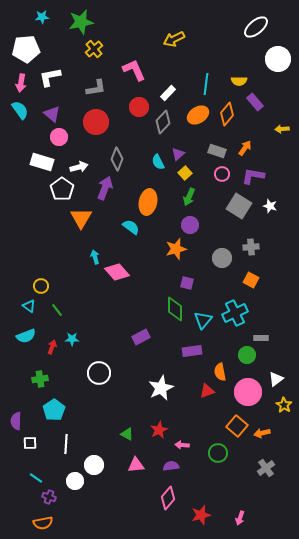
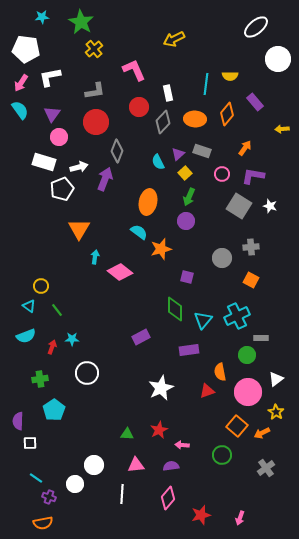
green star at (81, 22): rotated 30 degrees counterclockwise
white pentagon at (26, 49): rotated 12 degrees clockwise
yellow semicircle at (239, 81): moved 9 px left, 5 px up
pink arrow at (21, 83): rotated 24 degrees clockwise
gray L-shape at (96, 88): moved 1 px left, 3 px down
white rectangle at (168, 93): rotated 56 degrees counterclockwise
purple triangle at (52, 114): rotated 24 degrees clockwise
orange ellipse at (198, 115): moved 3 px left, 4 px down; rotated 35 degrees clockwise
gray rectangle at (217, 151): moved 15 px left
gray diamond at (117, 159): moved 8 px up
white rectangle at (42, 162): moved 2 px right
purple arrow at (105, 188): moved 9 px up
white pentagon at (62, 189): rotated 15 degrees clockwise
orange triangle at (81, 218): moved 2 px left, 11 px down
purple circle at (190, 225): moved 4 px left, 4 px up
cyan semicircle at (131, 227): moved 8 px right, 5 px down
orange star at (176, 249): moved 15 px left
cyan arrow at (95, 257): rotated 24 degrees clockwise
pink diamond at (117, 272): moved 3 px right; rotated 10 degrees counterclockwise
purple square at (187, 283): moved 6 px up
cyan cross at (235, 313): moved 2 px right, 3 px down
purple rectangle at (192, 351): moved 3 px left, 1 px up
white circle at (99, 373): moved 12 px left
yellow star at (284, 405): moved 8 px left, 7 px down
purple semicircle at (16, 421): moved 2 px right
orange arrow at (262, 433): rotated 14 degrees counterclockwise
green triangle at (127, 434): rotated 24 degrees counterclockwise
white line at (66, 444): moved 56 px right, 50 px down
green circle at (218, 453): moved 4 px right, 2 px down
white circle at (75, 481): moved 3 px down
